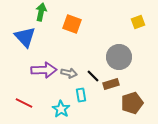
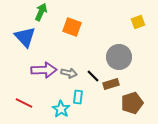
green arrow: rotated 12 degrees clockwise
orange square: moved 3 px down
cyan rectangle: moved 3 px left, 2 px down; rotated 16 degrees clockwise
